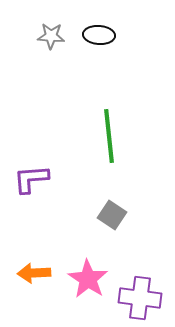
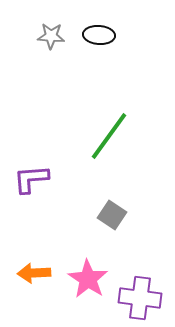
green line: rotated 42 degrees clockwise
